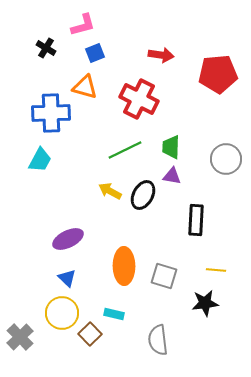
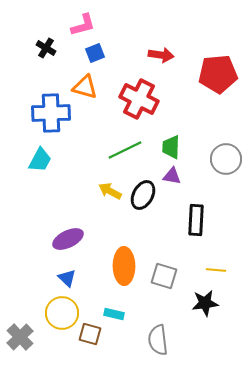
brown square: rotated 30 degrees counterclockwise
